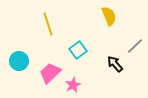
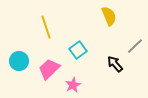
yellow line: moved 2 px left, 3 px down
pink trapezoid: moved 1 px left, 4 px up
